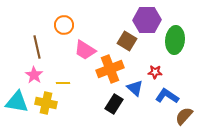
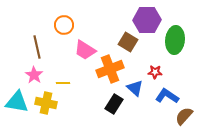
brown square: moved 1 px right, 1 px down
